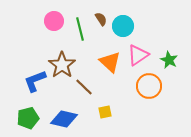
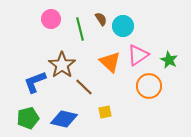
pink circle: moved 3 px left, 2 px up
blue L-shape: moved 1 px down
